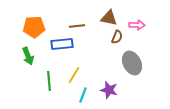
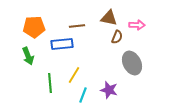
green line: moved 1 px right, 2 px down
